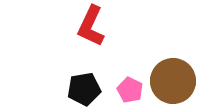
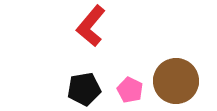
red L-shape: rotated 15 degrees clockwise
brown circle: moved 3 px right
